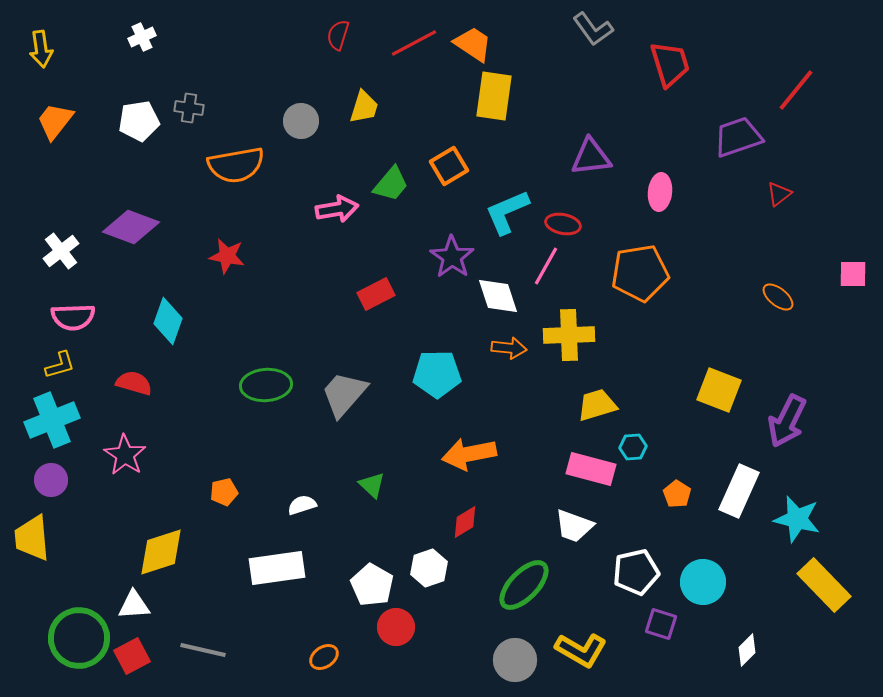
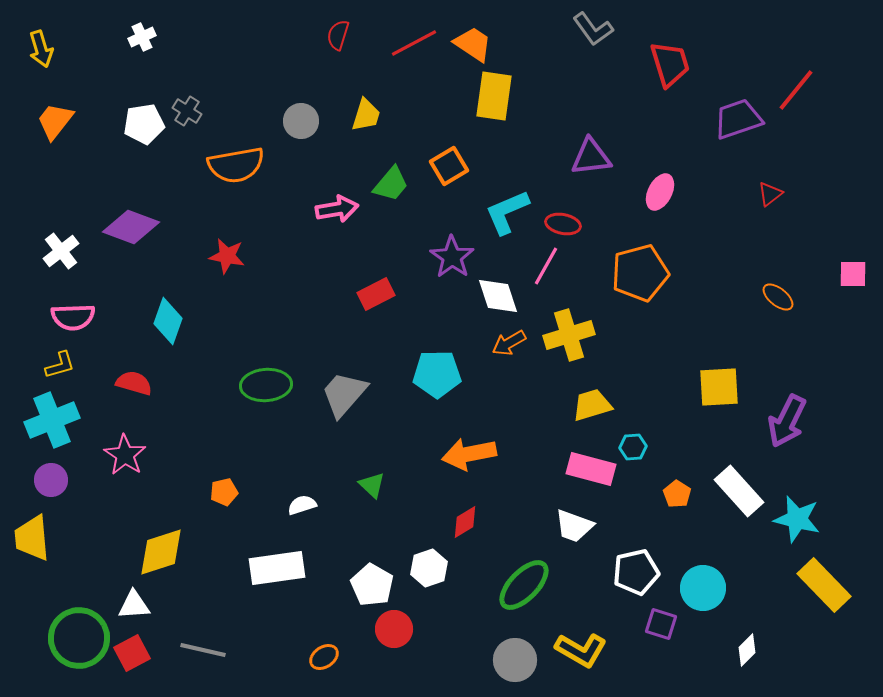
yellow arrow at (41, 49): rotated 9 degrees counterclockwise
yellow trapezoid at (364, 107): moved 2 px right, 8 px down
gray cross at (189, 108): moved 2 px left, 3 px down; rotated 24 degrees clockwise
white pentagon at (139, 121): moved 5 px right, 3 px down
purple trapezoid at (738, 137): moved 18 px up
pink ellipse at (660, 192): rotated 21 degrees clockwise
red triangle at (779, 194): moved 9 px left
orange pentagon at (640, 273): rotated 6 degrees counterclockwise
yellow cross at (569, 335): rotated 15 degrees counterclockwise
orange arrow at (509, 348): moved 5 px up; rotated 144 degrees clockwise
yellow square at (719, 390): moved 3 px up; rotated 24 degrees counterclockwise
yellow trapezoid at (597, 405): moved 5 px left
white rectangle at (739, 491): rotated 66 degrees counterclockwise
cyan circle at (703, 582): moved 6 px down
red circle at (396, 627): moved 2 px left, 2 px down
red square at (132, 656): moved 3 px up
